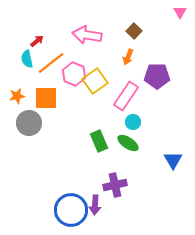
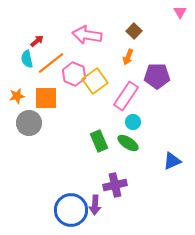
blue triangle: moved 1 px left, 1 px down; rotated 36 degrees clockwise
